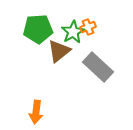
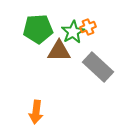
brown triangle: rotated 40 degrees clockwise
